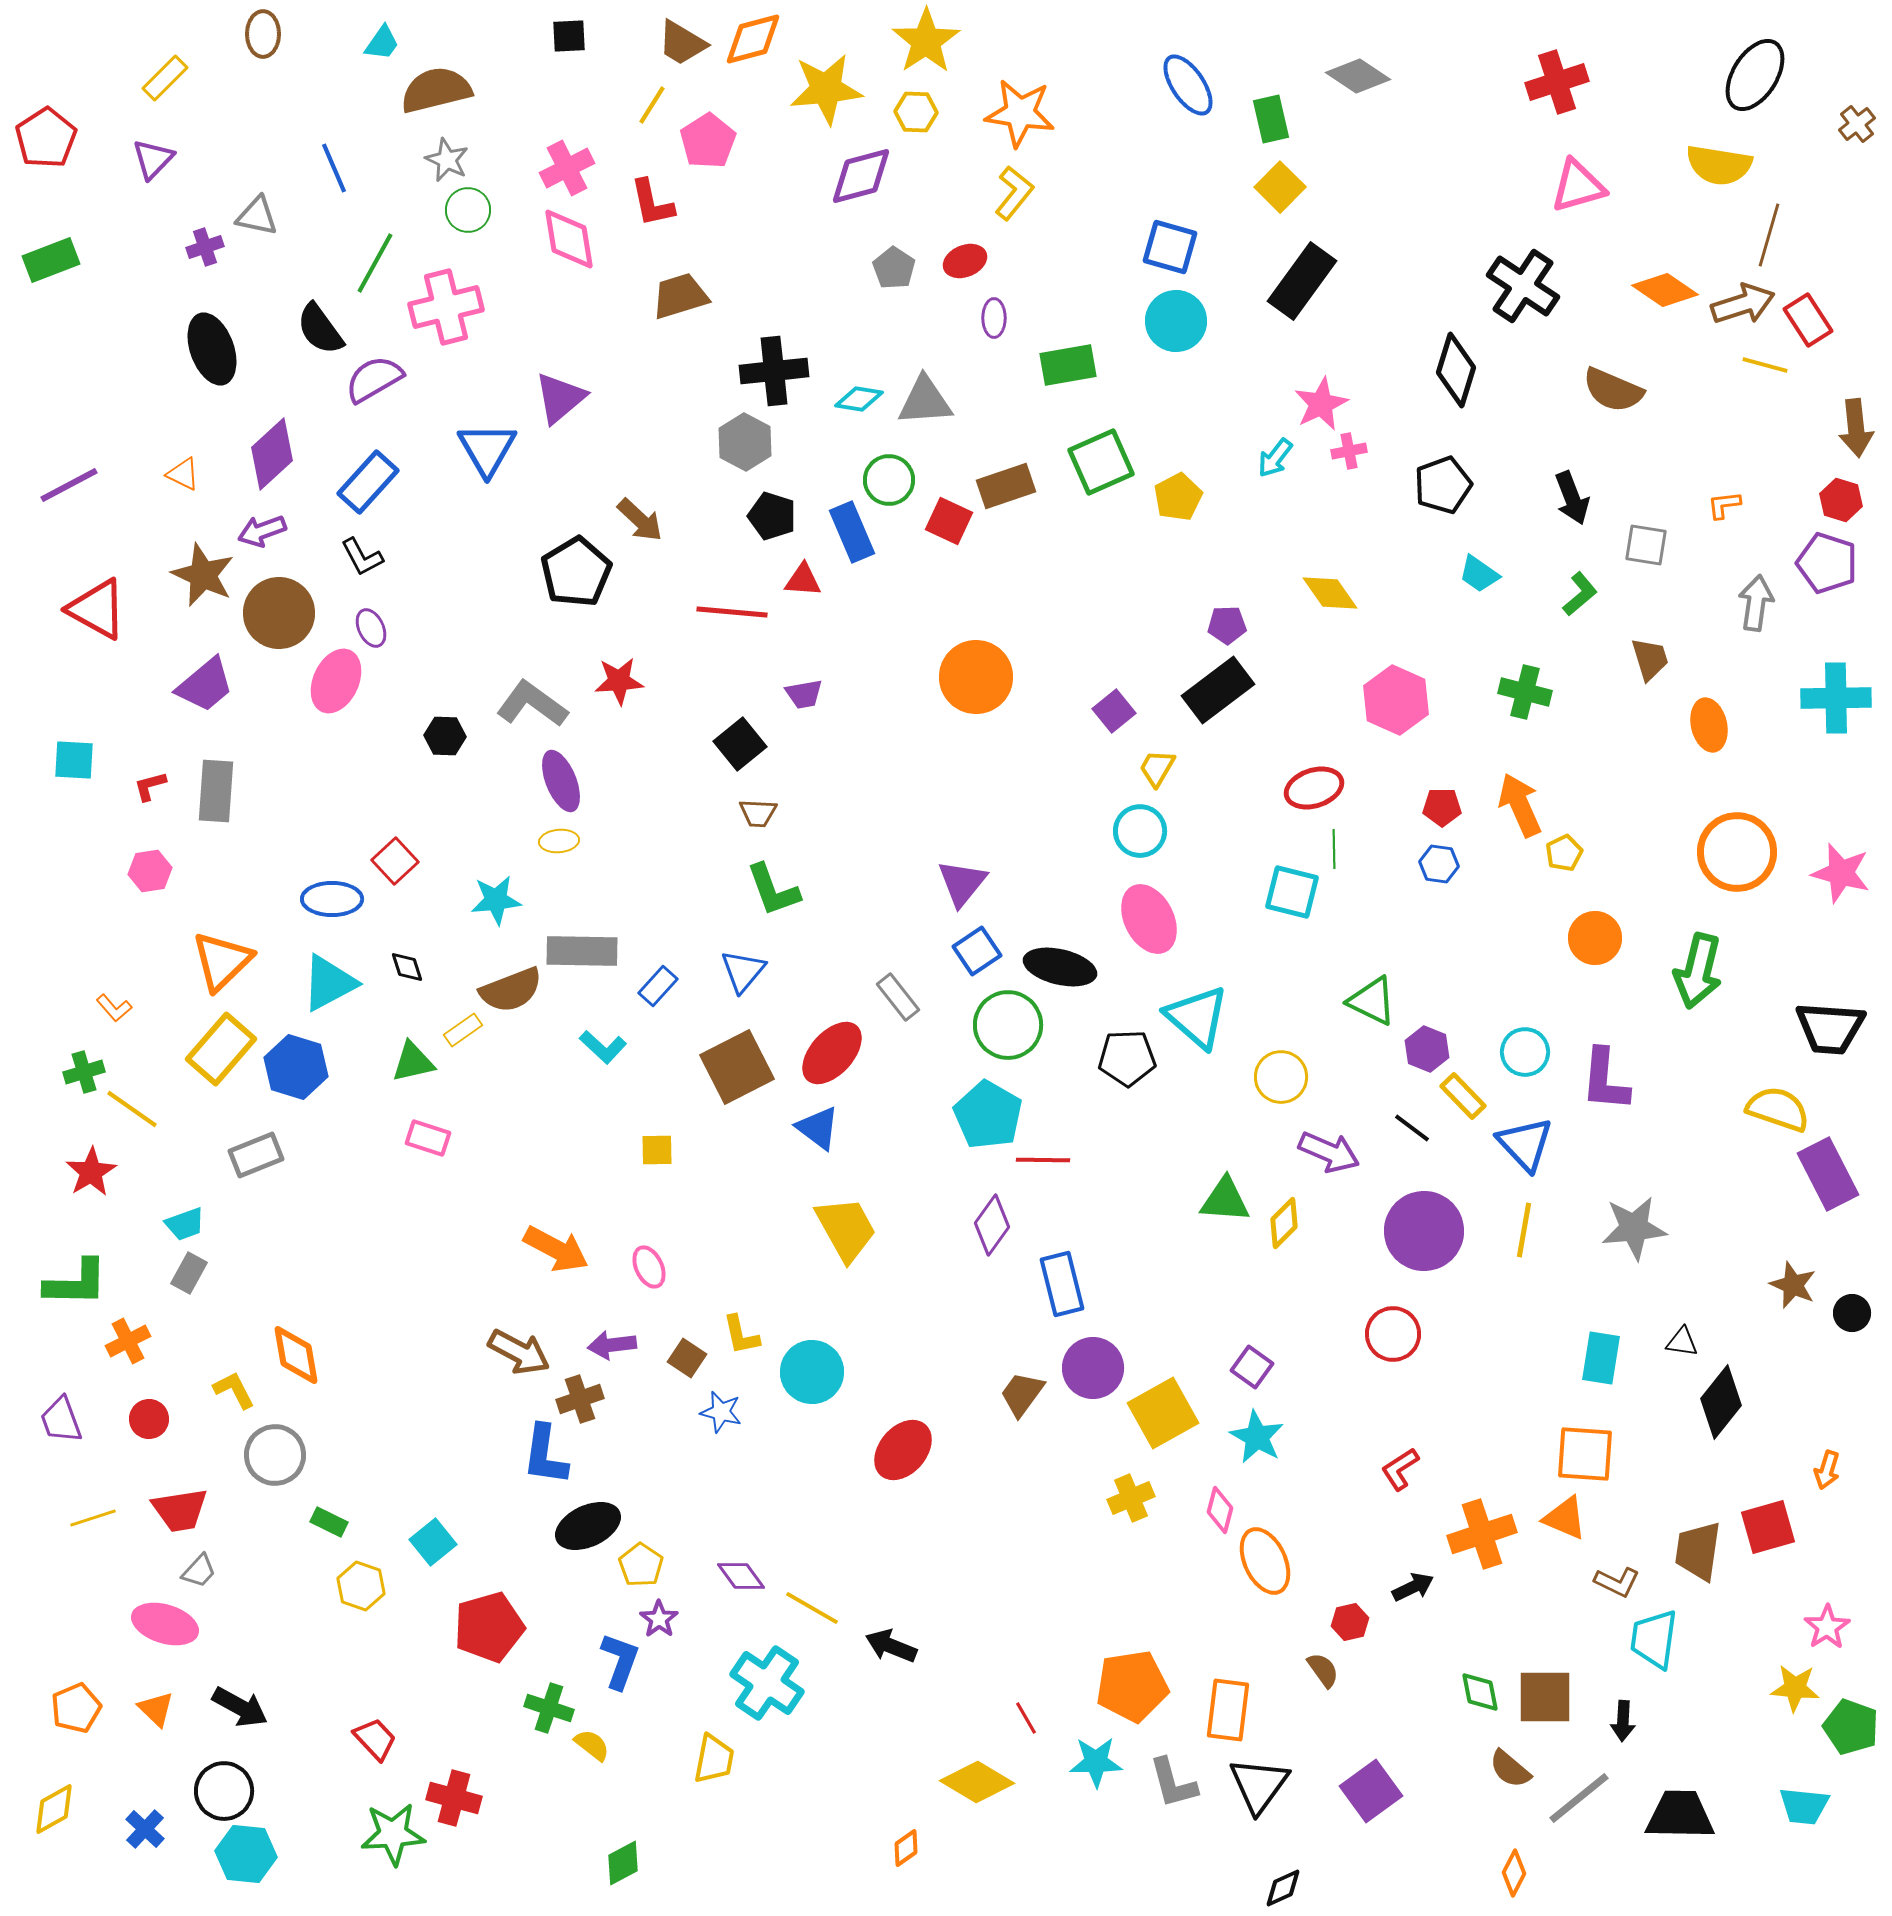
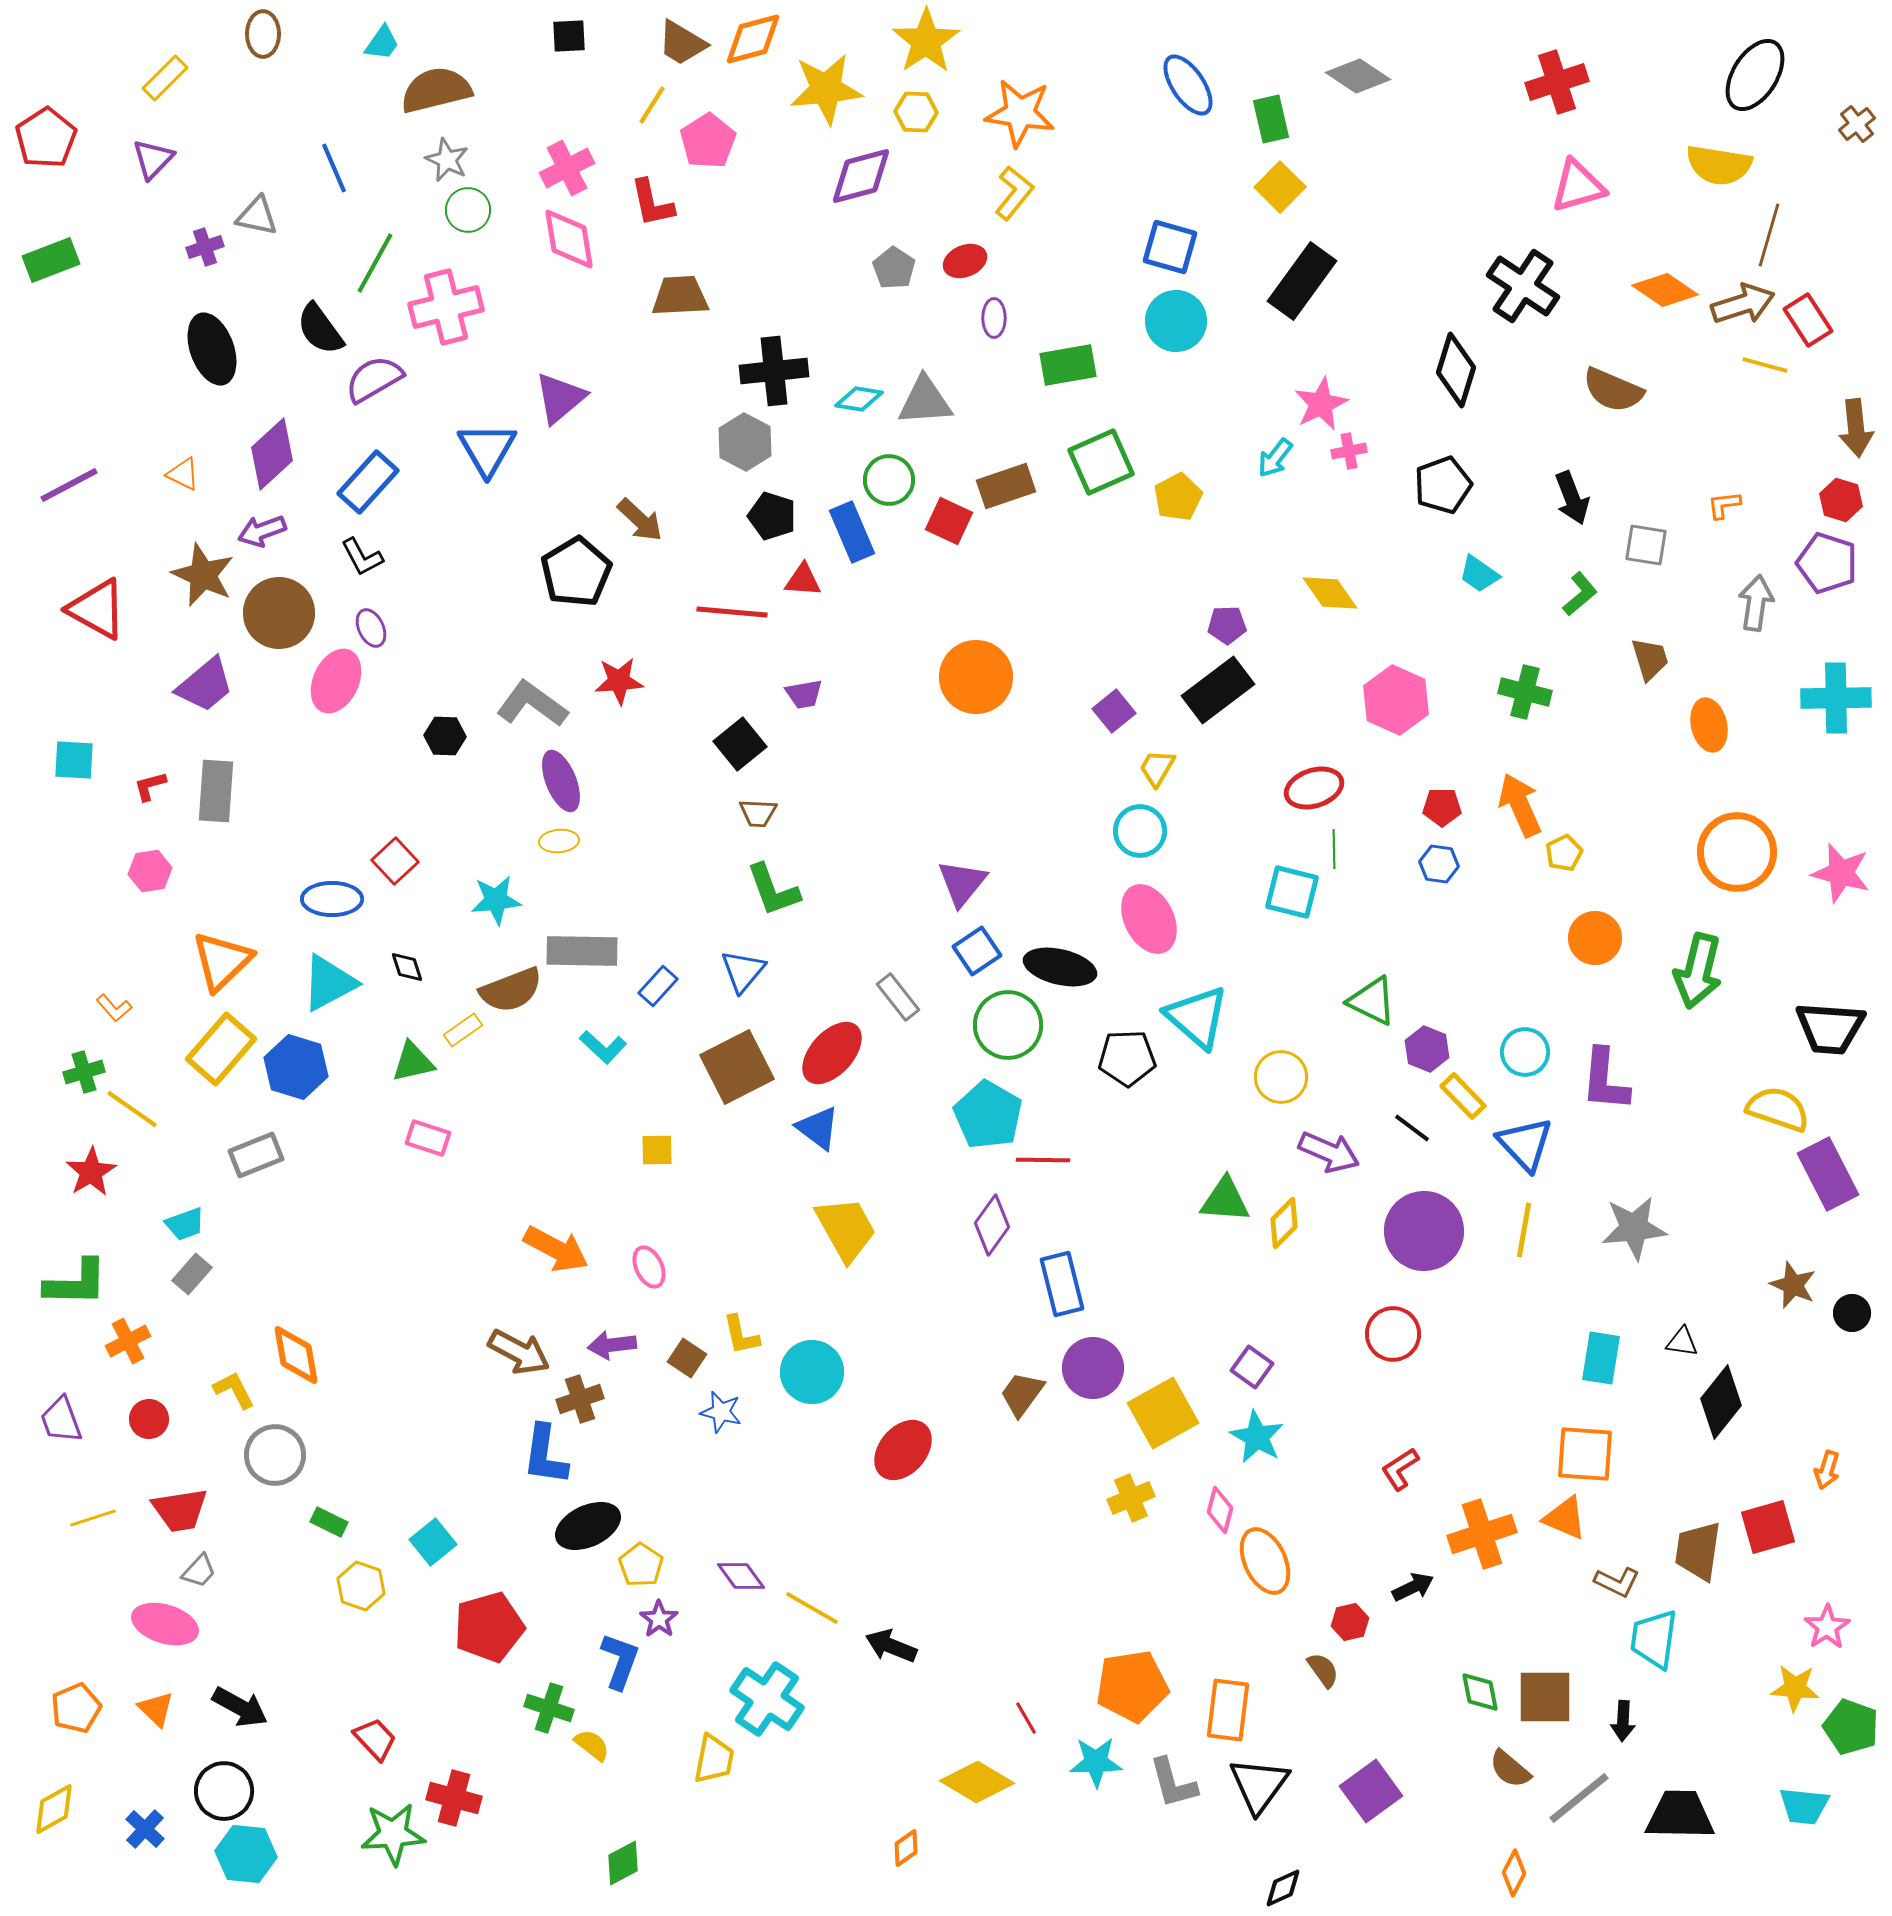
brown trapezoid at (680, 296): rotated 14 degrees clockwise
gray rectangle at (189, 1273): moved 3 px right, 1 px down; rotated 12 degrees clockwise
cyan cross at (767, 1683): moved 16 px down
